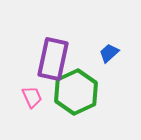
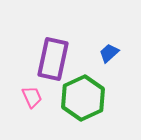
green hexagon: moved 7 px right, 6 px down
